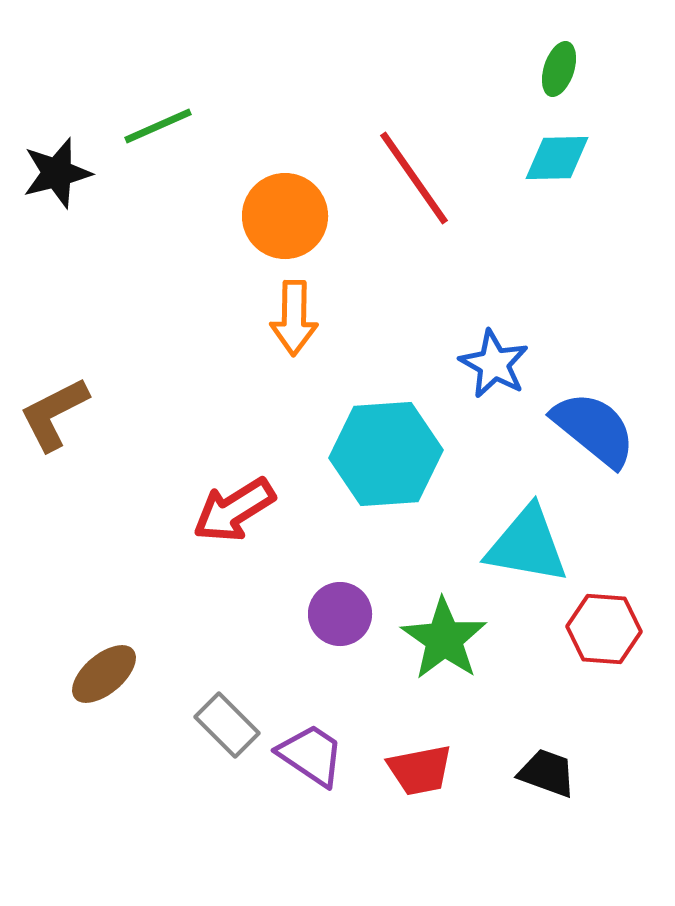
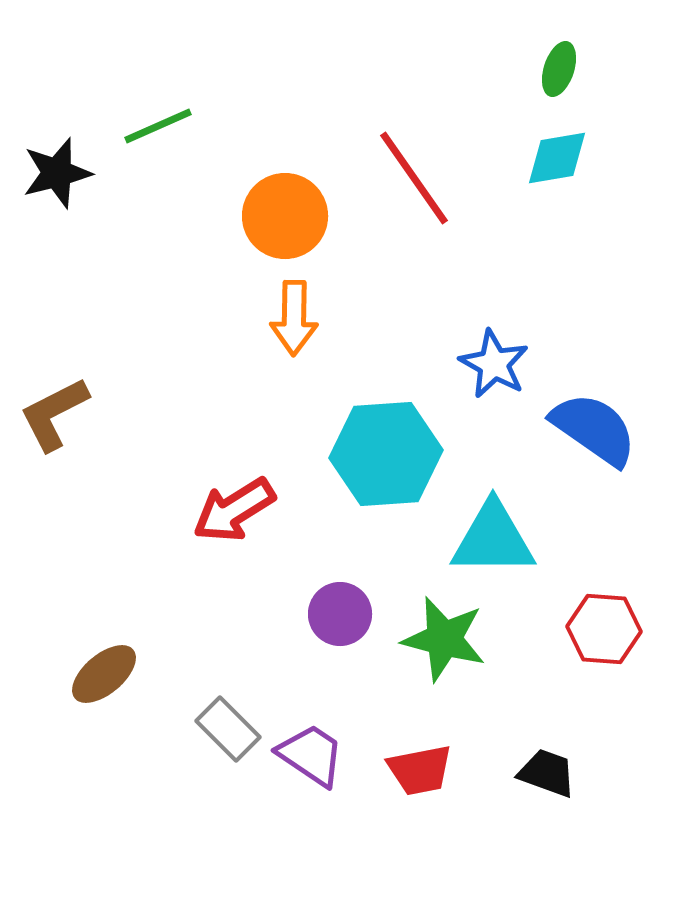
cyan diamond: rotated 8 degrees counterclockwise
blue semicircle: rotated 4 degrees counterclockwise
cyan triangle: moved 34 px left, 6 px up; rotated 10 degrees counterclockwise
green star: rotated 20 degrees counterclockwise
gray rectangle: moved 1 px right, 4 px down
